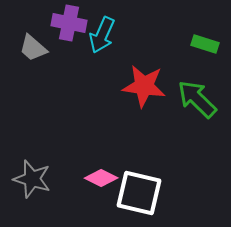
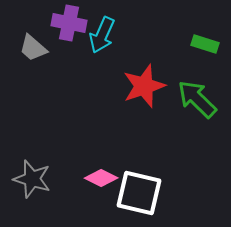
red star: rotated 27 degrees counterclockwise
